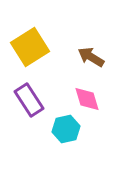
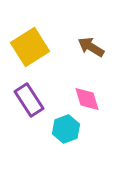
brown arrow: moved 10 px up
cyan hexagon: rotated 8 degrees counterclockwise
